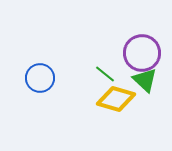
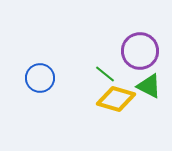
purple circle: moved 2 px left, 2 px up
green triangle: moved 4 px right, 6 px down; rotated 16 degrees counterclockwise
